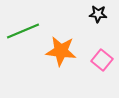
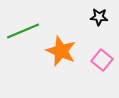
black star: moved 1 px right, 3 px down
orange star: rotated 16 degrees clockwise
